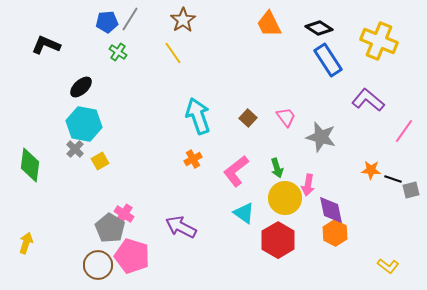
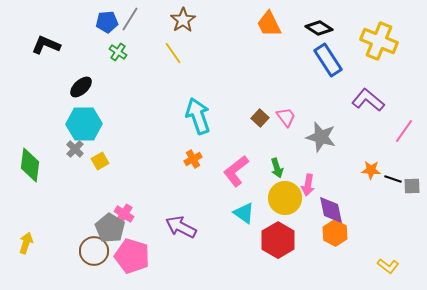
brown square: moved 12 px right
cyan hexagon: rotated 12 degrees counterclockwise
gray square: moved 1 px right, 4 px up; rotated 12 degrees clockwise
brown circle: moved 4 px left, 14 px up
